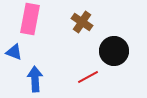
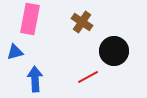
blue triangle: moved 1 px right; rotated 36 degrees counterclockwise
